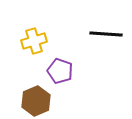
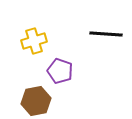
brown hexagon: rotated 12 degrees clockwise
